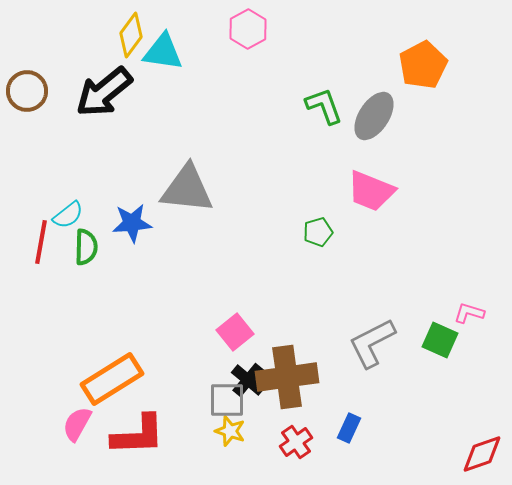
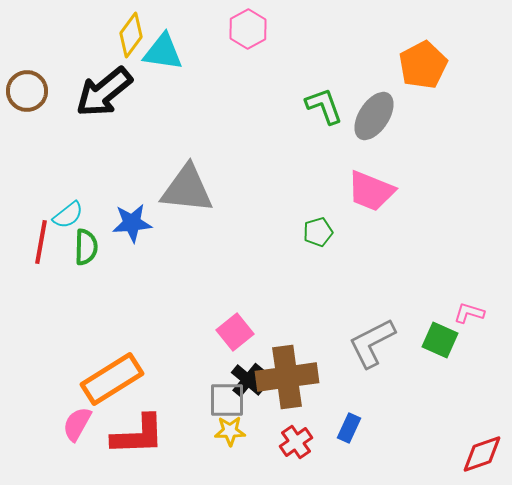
yellow star: rotated 20 degrees counterclockwise
